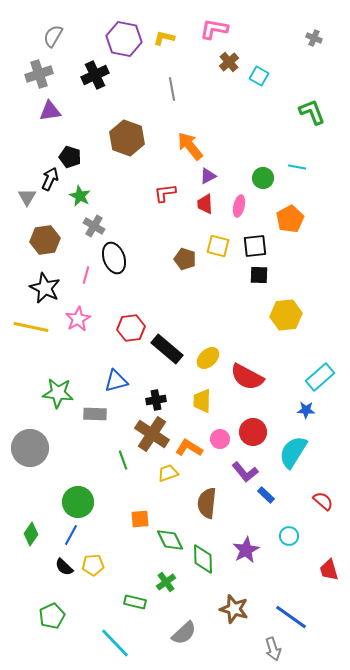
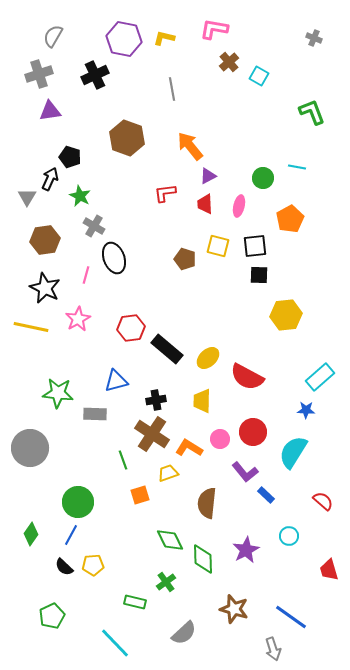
orange square at (140, 519): moved 24 px up; rotated 12 degrees counterclockwise
